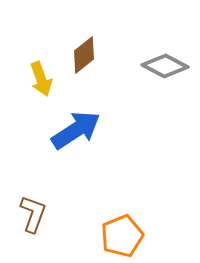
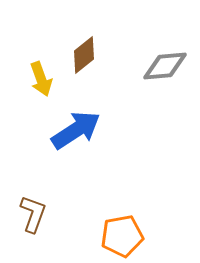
gray diamond: rotated 33 degrees counterclockwise
orange pentagon: rotated 12 degrees clockwise
